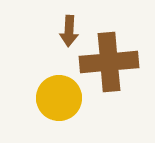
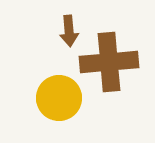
brown arrow: rotated 8 degrees counterclockwise
